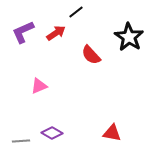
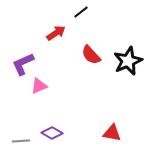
black line: moved 5 px right
purple L-shape: moved 32 px down
black star: moved 1 px left, 24 px down; rotated 16 degrees clockwise
